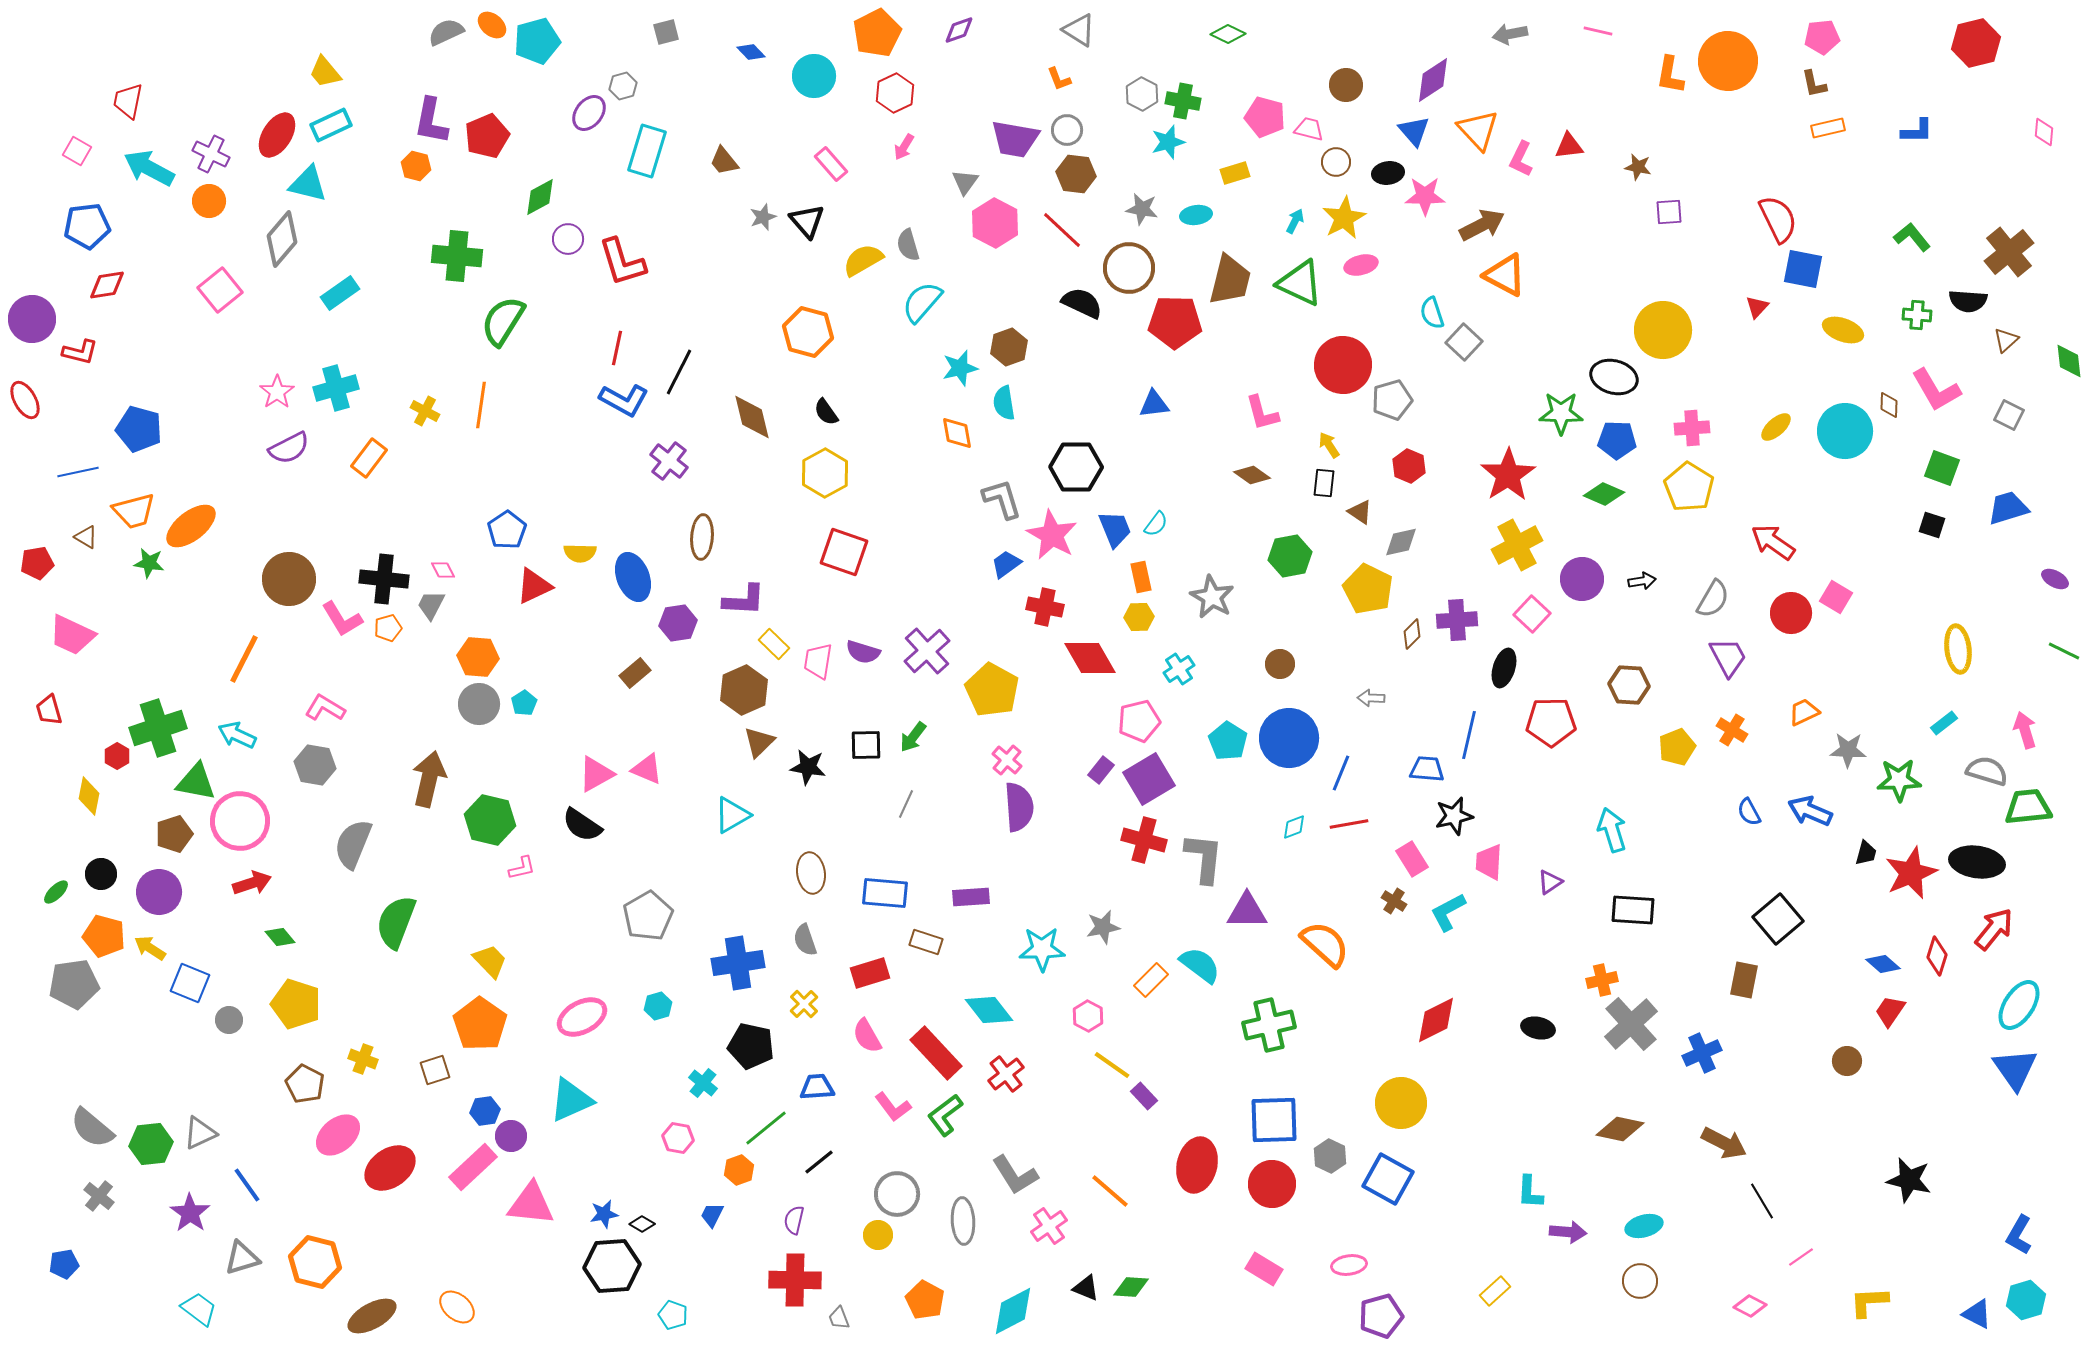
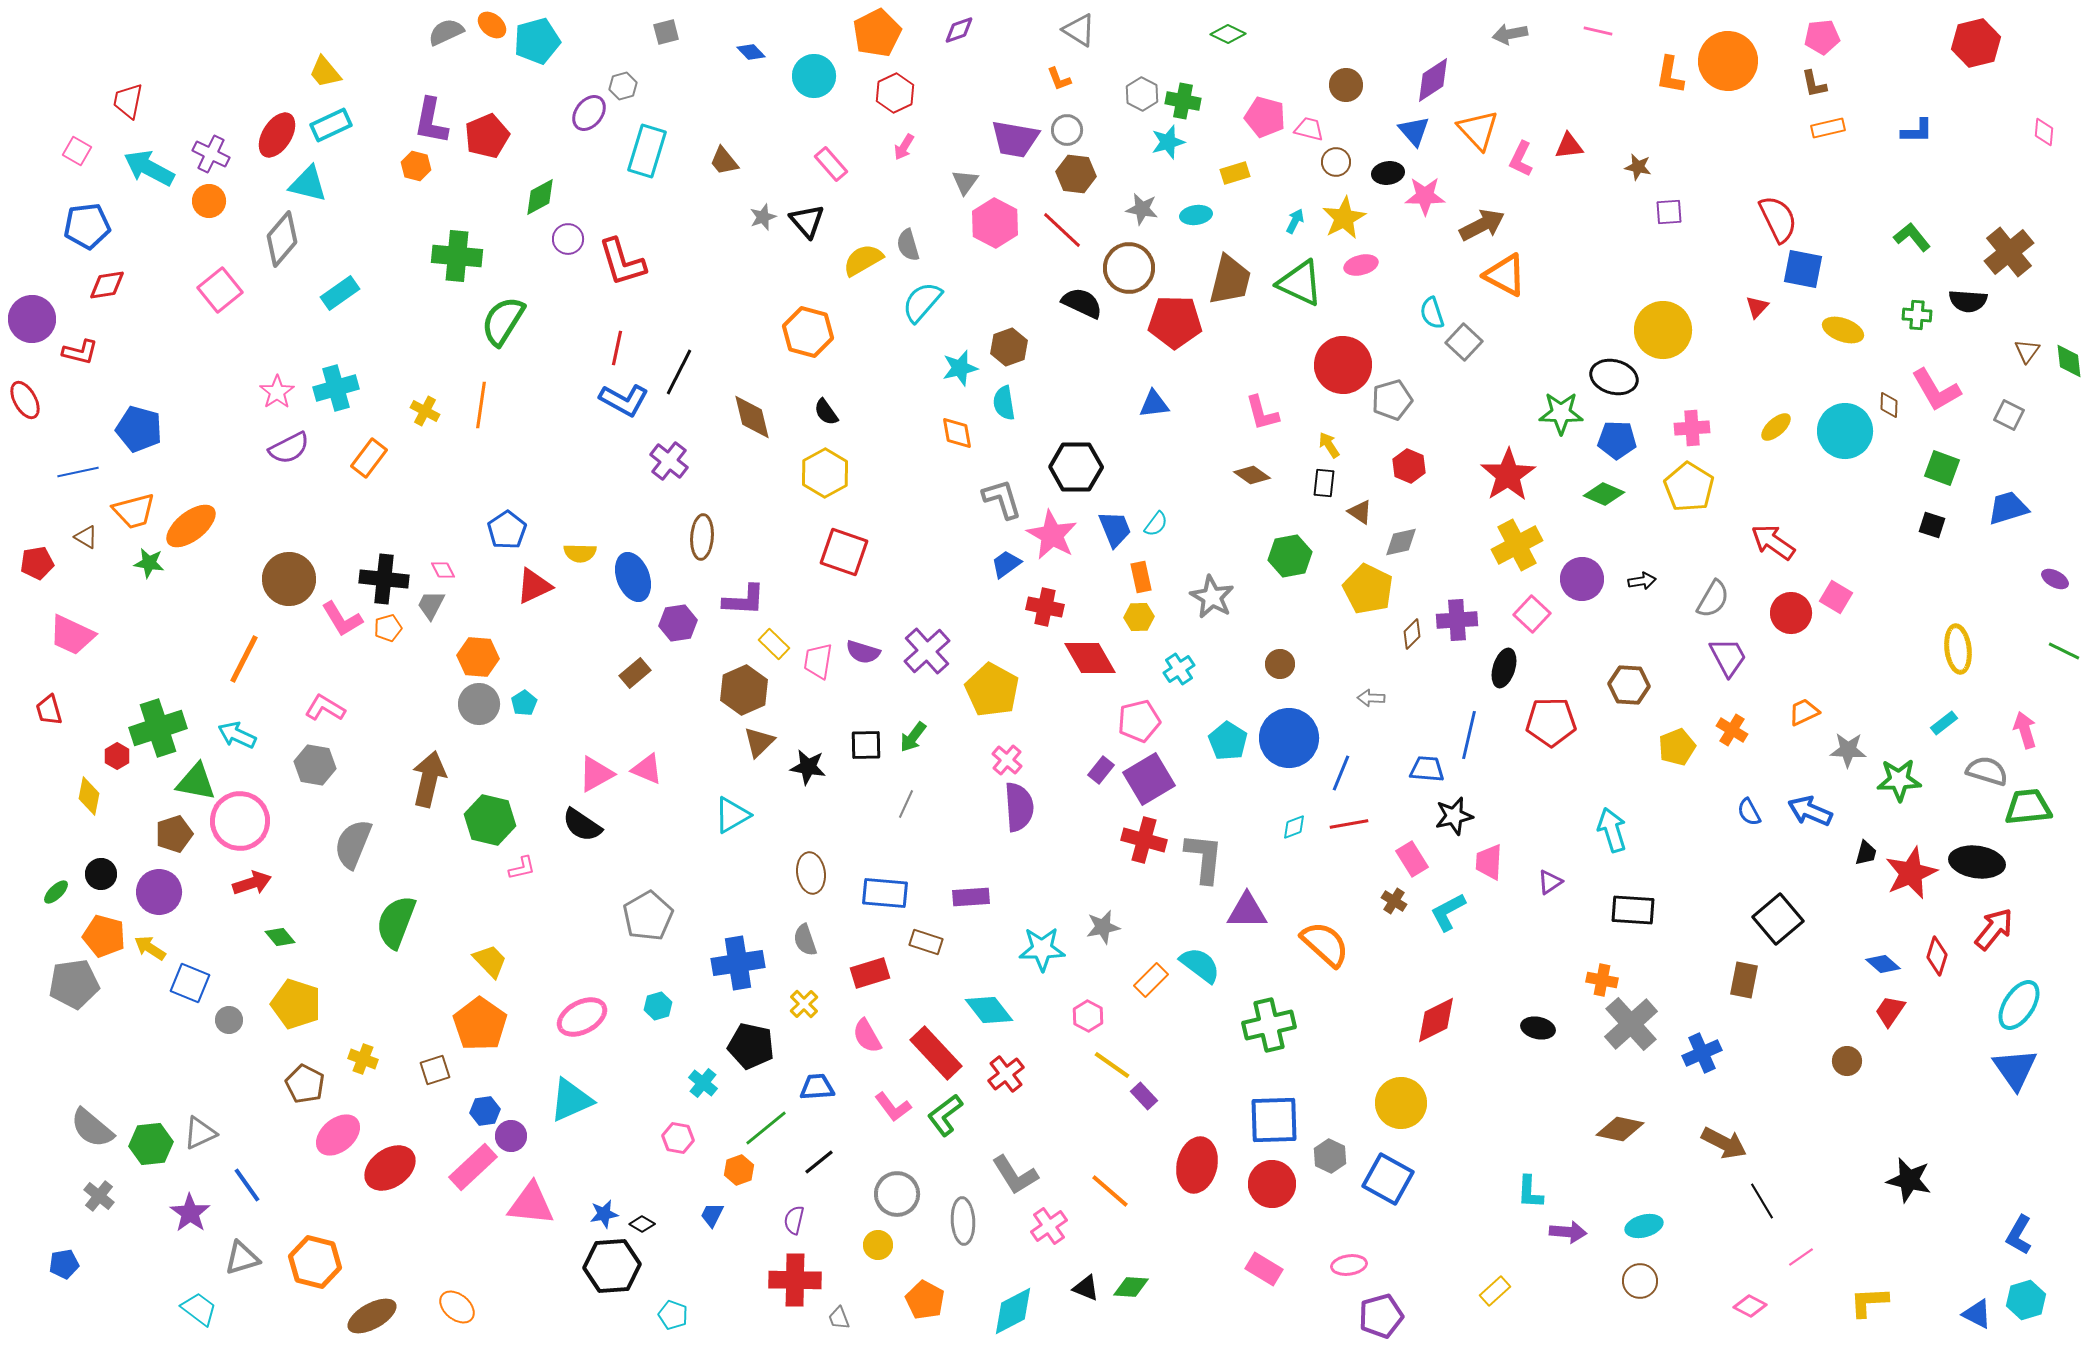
brown triangle at (2006, 340): moved 21 px right, 11 px down; rotated 12 degrees counterclockwise
orange cross at (1602, 980): rotated 24 degrees clockwise
yellow circle at (878, 1235): moved 10 px down
